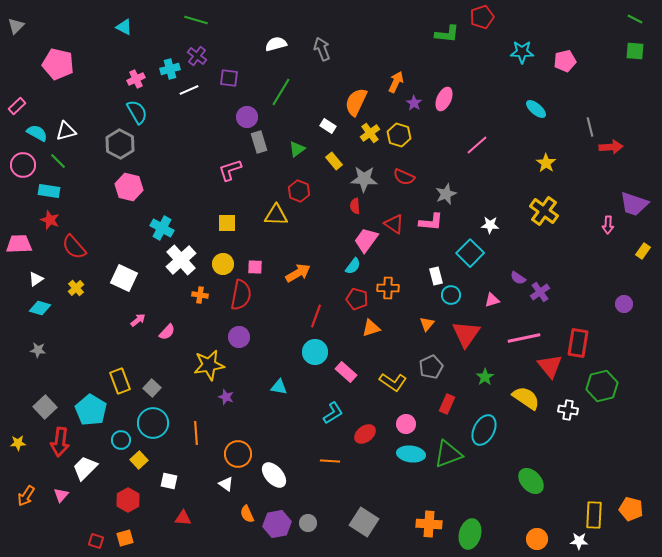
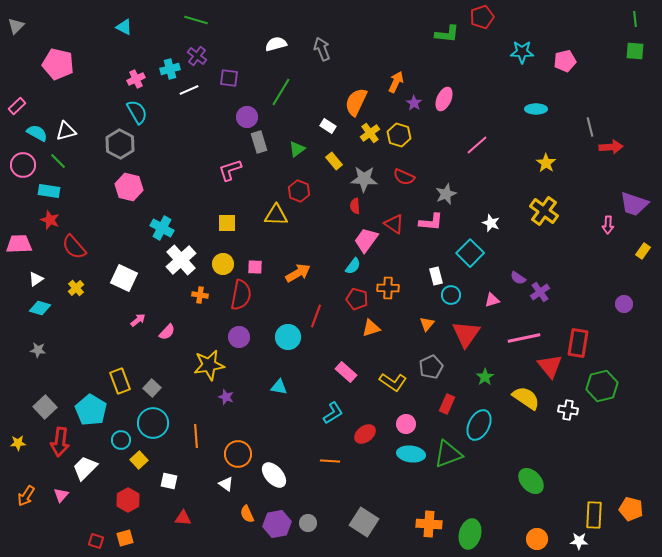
green line at (635, 19): rotated 56 degrees clockwise
cyan ellipse at (536, 109): rotated 40 degrees counterclockwise
white star at (490, 225): moved 1 px right, 2 px up; rotated 18 degrees clockwise
cyan circle at (315, 352): moved 27 px left, 15 px up
cyan ellipse at (484, 430): moved 5 px left, 5 px up
orange line at (196, 433): moved 3 px down
